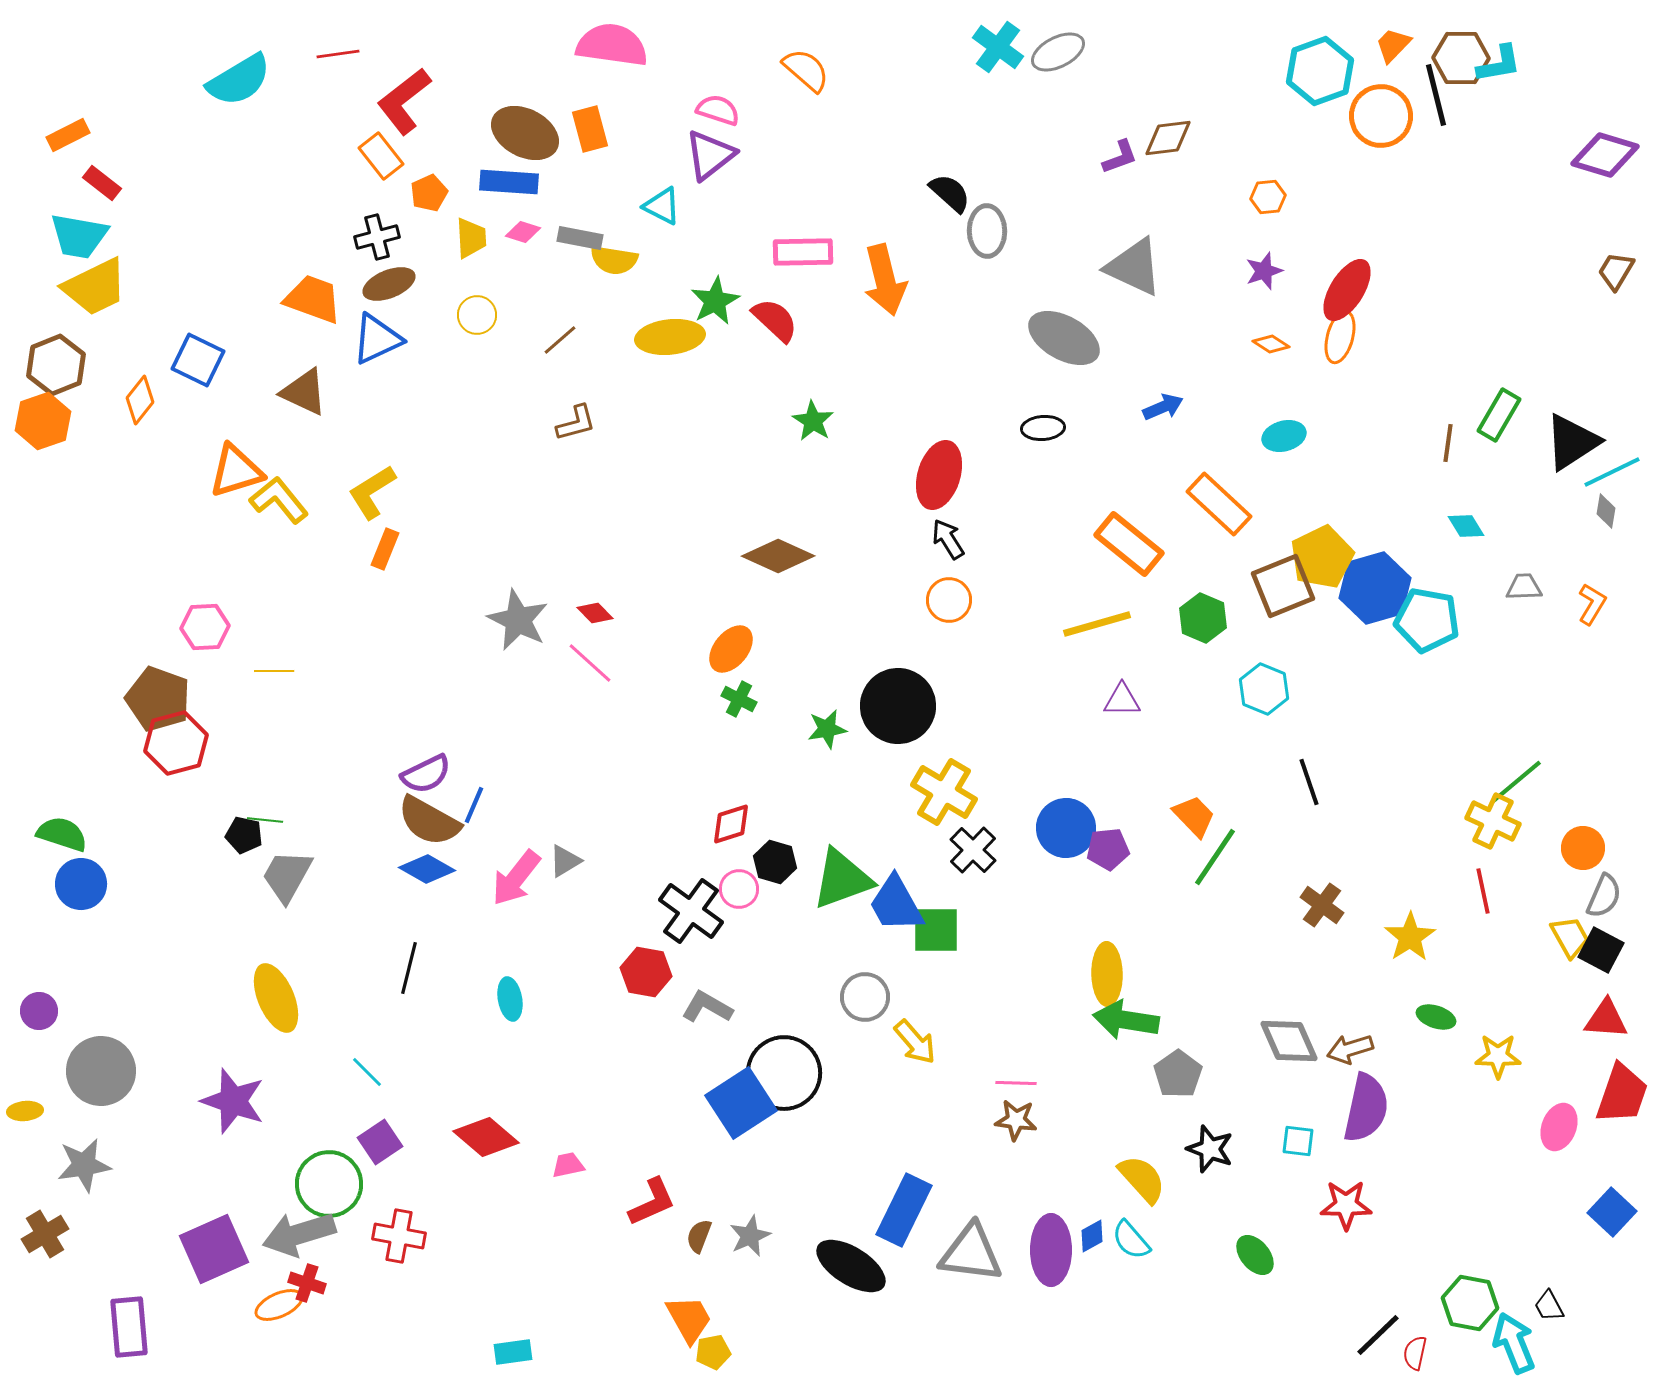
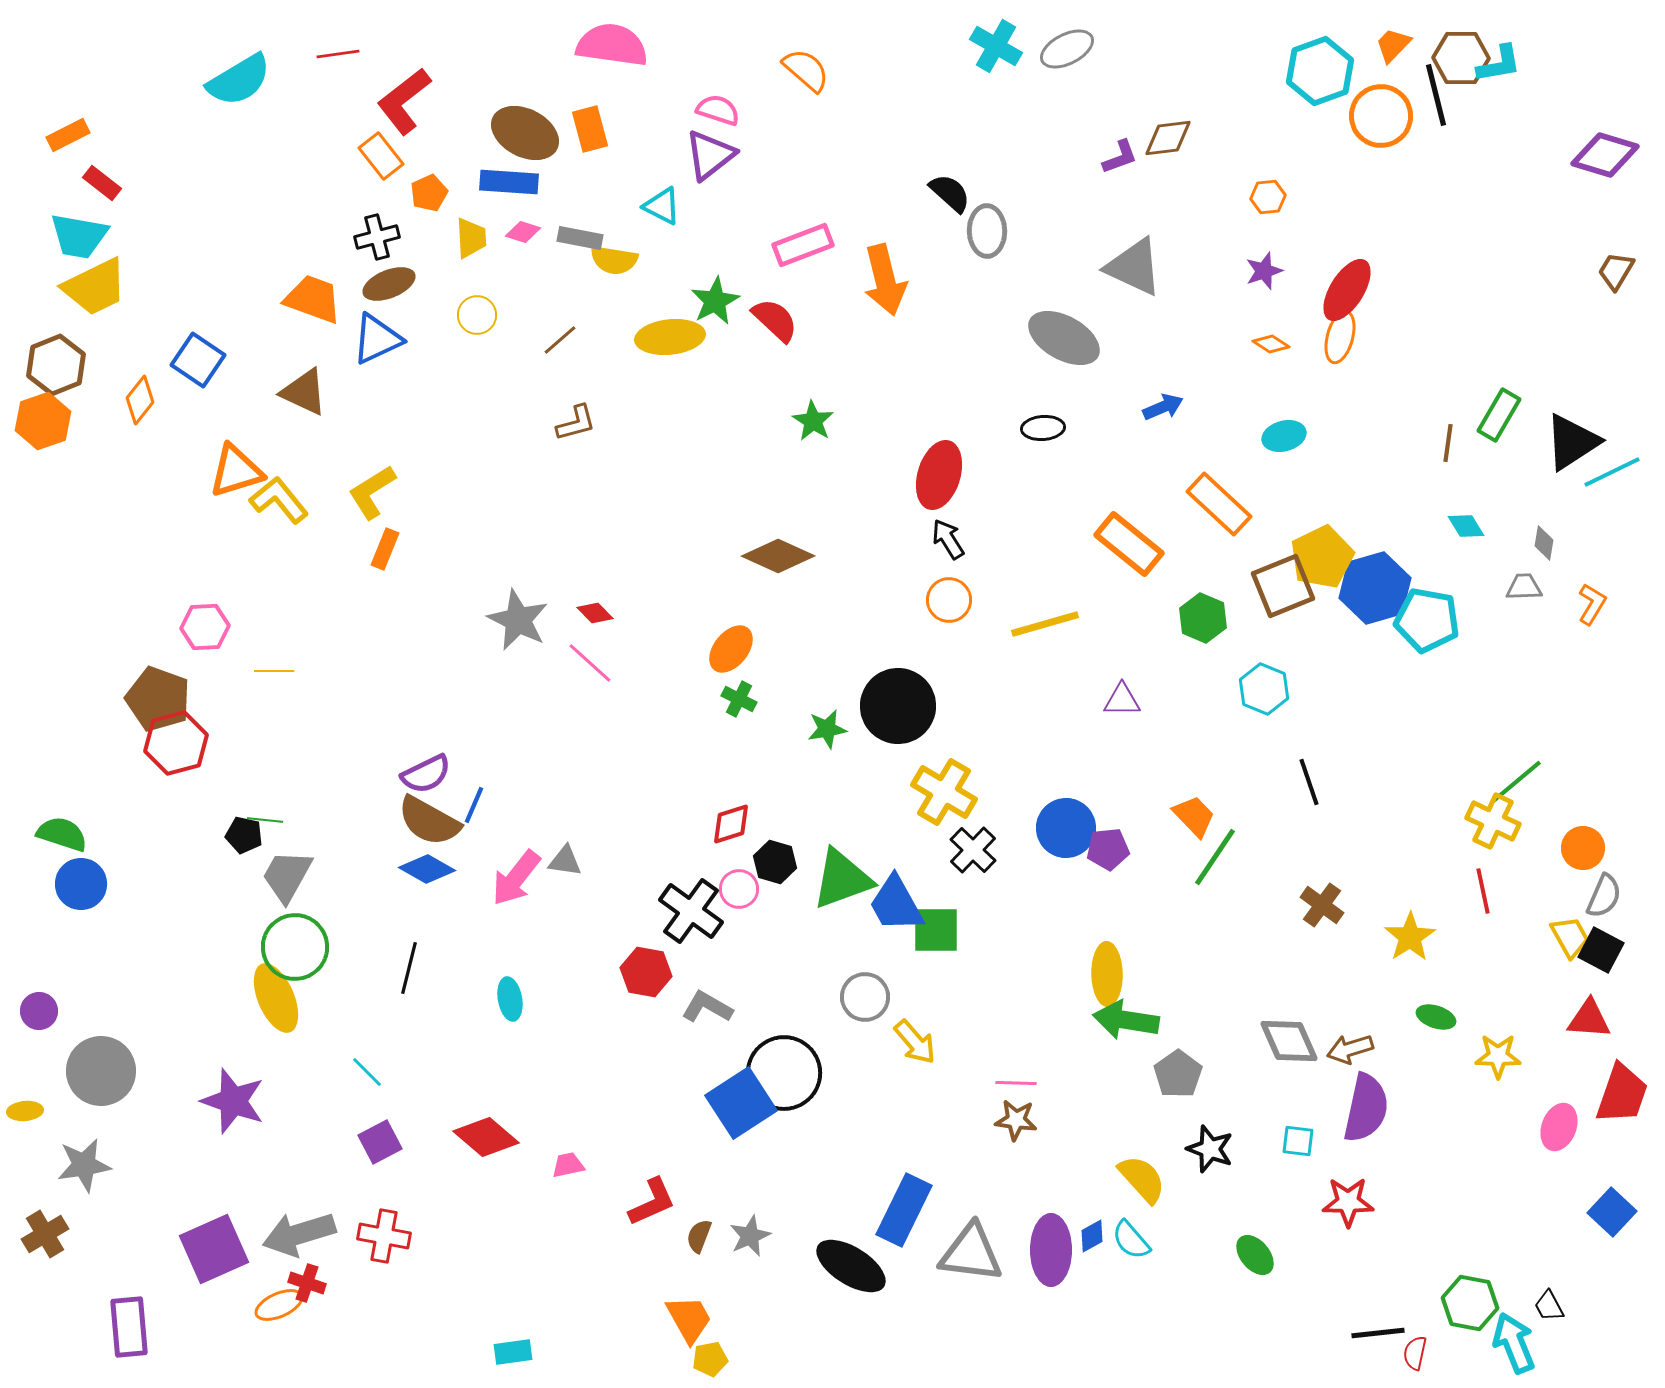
cyan cross at (998, 47): moved 2 px left, 1 px up; rotated 6 degrees counterclockwise
gray ellipse at (1058, 52): moved 9 px right, 3 px up
pink rectangle at (803, 252): moved 7 px up; rotated 20 degrees counterclockwise
blue square at (198, 360): rotated 8 degrees clockwise
gray diamond at (1606, 511): moved 62 px left, 32 px down
yellow line at (1097, 624): moved 52 px left
gray triangle at (565, 861): rotated 39 degrees clockwise
red triangle at (1606, 1019): moved 17 px left
purple square at (380, 1142): rotated 6 degrees clockwise
green circle at (329, 1184): moved 34 px left, 237 px up
red star at (1346, 1205): moved 2 px right, 3 px up
red cross at (399, 1236): moved 15 px left
black line at (1378, 1335): moved 2 px up; rotated 38 degrees clockwise
yellow pentagon at (713, 1352): moved 3 px left, 7 px down
